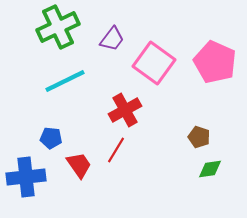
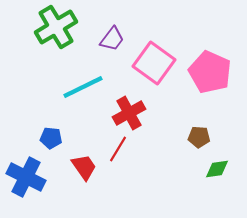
green cross: moved 2 px left; rotated 6 degrees counterclockwise
pink pentagon: moved 5 px left, 10 px down
cyan line: moved 18 px right, 6 px down
red cross: moved 4 px right, 3 px down
brown pentagon: rotated 15 degrees counterclockwise
red line: moved 2 px right, 1 px up
red trapezoid: moved 5 px right, 2 px down
green diamond: moved 7 px right
blue cross: rotated 33 degrees clockwise
